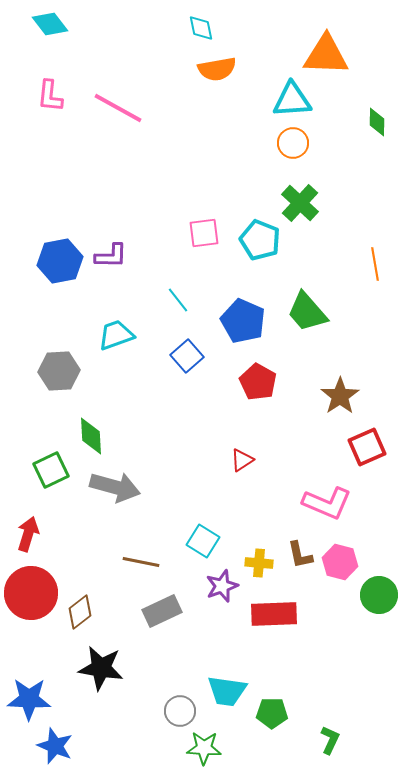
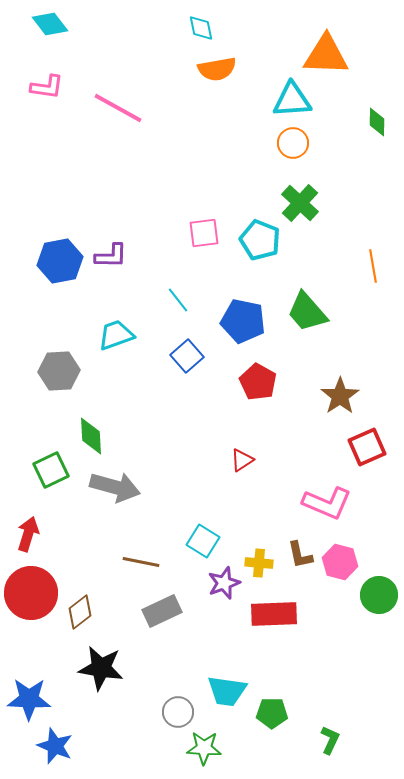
pink L-shape at (50, 96): moved 3 px left, 9 px up; rotated 88 degrees counterclockwise
orange line at (375, 264): moved 2 px left, 2 px down
blue pentagon at (243, 321): rotated 12 degrees counterclockwise
purple star at (222, 586): moved 2 px right, 3 px up
gray circle at (180, 711): moved 2 px left, 1 px down
